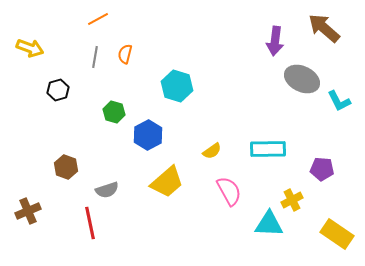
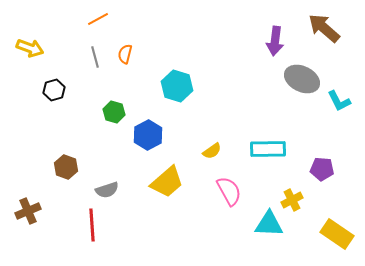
gray line: rotated 25 degrees counterclockwise
black hexagon: moved 4 px left
red line: moved 2 px right, 2 px down; rotated 8 degrees clockwise
